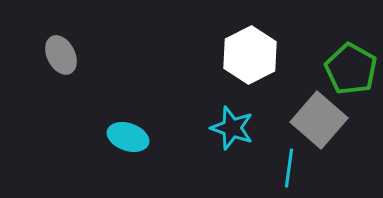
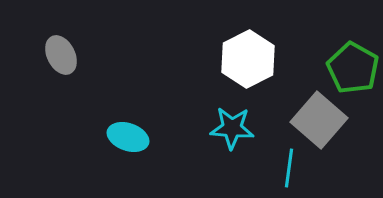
white hexagon: moved 2 px left, 4 px down
green pentagon: moved 2 px right, 1 px up
cyan star: rotated 15 degrees counterclockwise
